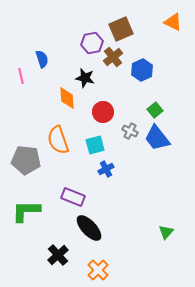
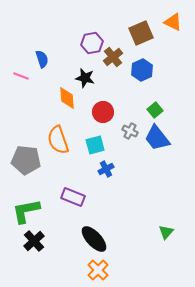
brown square: moved 20 px right, 4 px down
pink line: rotated 56 degrees counterclockwise
green L-shape: rotated 12 degrees counterclockwise
black ellipse: moved 5 px right, 11 px down
black cross: moved 24 px left, 14 px up
